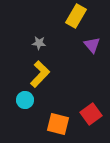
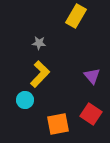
purple triangle: moved 31 px down
red square: rotated 20 degrees counterclockwise
orange square: rotated 25 degrees counterclockwise
